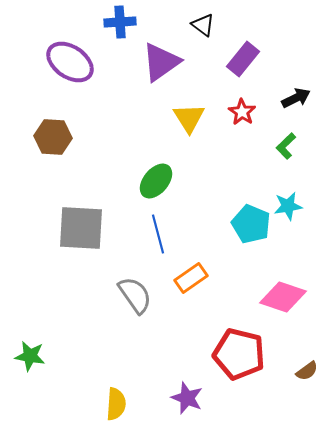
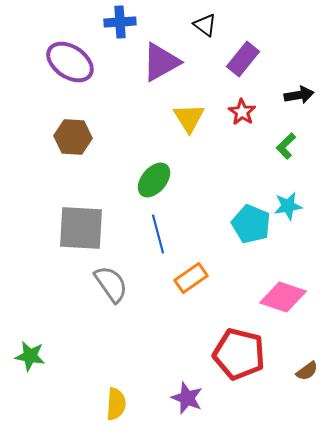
black triangle: moved 2 px right
purple triangle: rotated 6 degrees clockwise
black arrow: moved 3 px right, 3 px up; rotated 16 degrees clockwise
brown hexagon: moved 20 px right
green ellipse: moved 2 px left, 1 px up
gray semicircle: moved 24 px left, 11 px up
